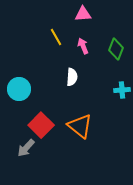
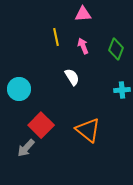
yellow line: rotated 18 degrees clockwise
white semicircle: rotated 36 degrees counterclockwise
orange triangle: moved 8 px right, 4 px down
